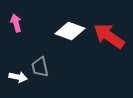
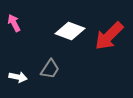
pink arrow: moved 2 px left; rotated 12 degrees counterclockwise
red arrow: rotated 80 degrees counterclockwise
gray trapezoid: moved 10 px right, 2 px down; rotated 135 degrees counterclockwise
